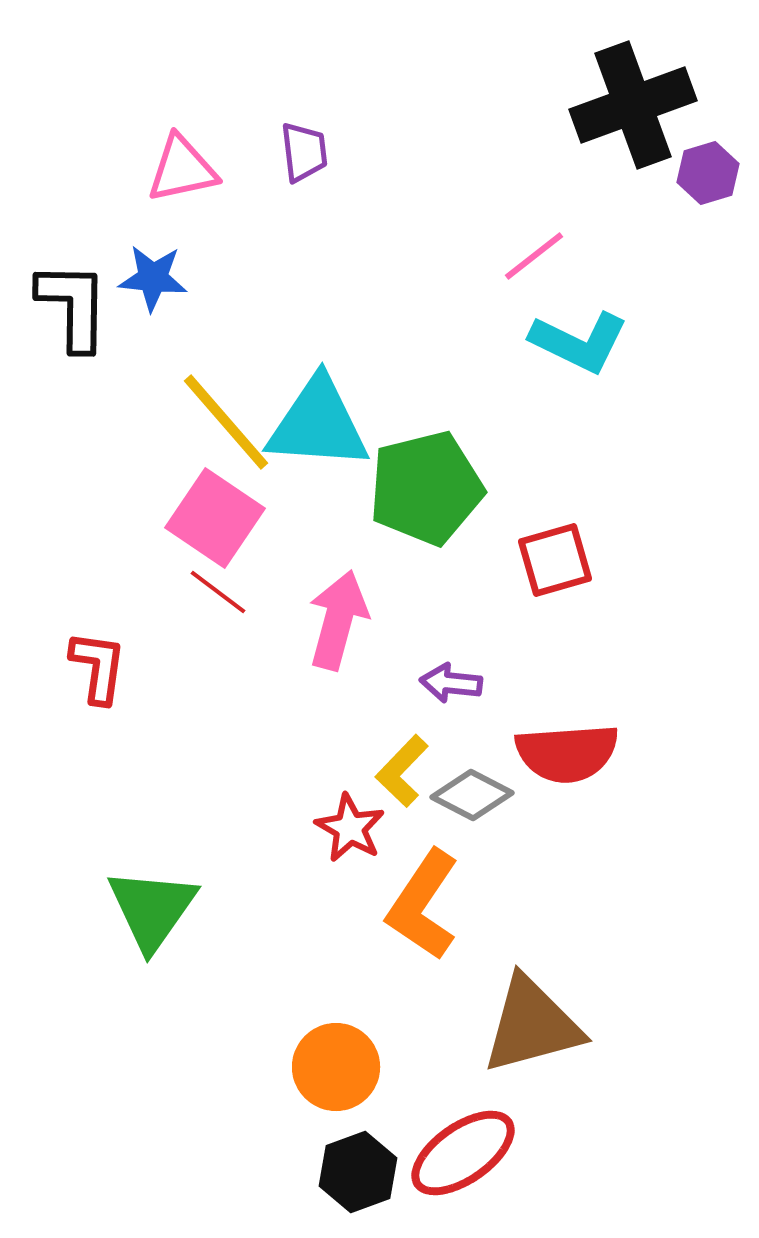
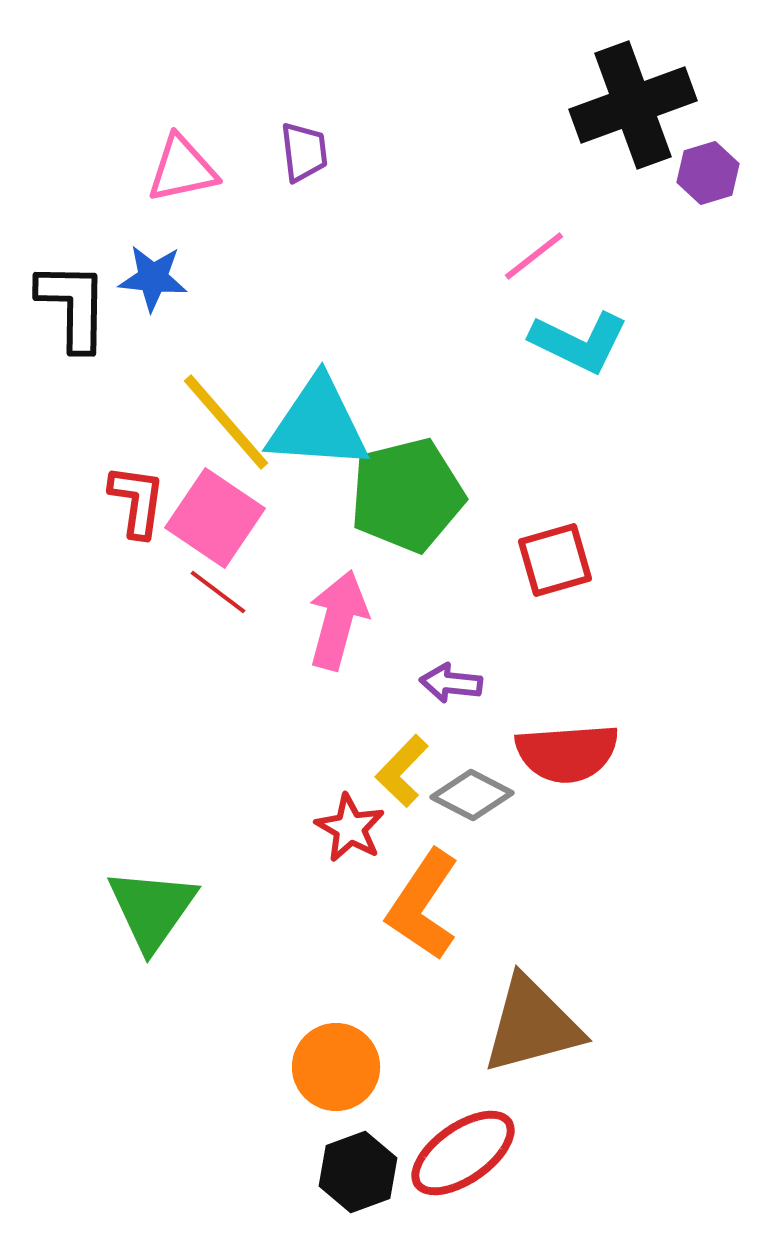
green pentagon: moved 19 px left, 7 px down
red L-shape: moved 39 px right, 166 px up
